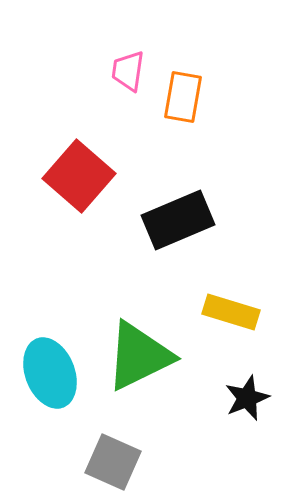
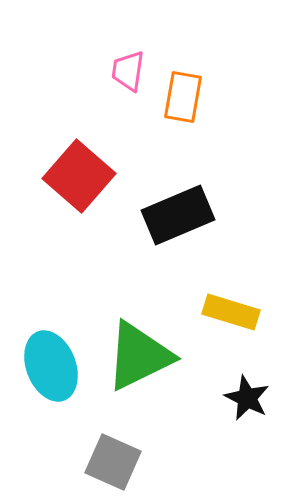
black rectangle: moved 5 px up
cyan ellipse: moved 1 px right, 7 px up
black star: rotated 24 degrees counterclockwise
